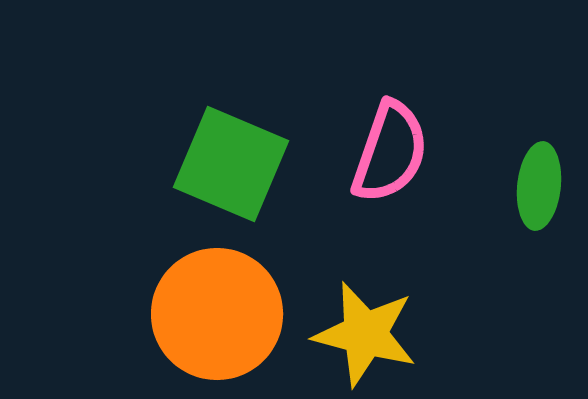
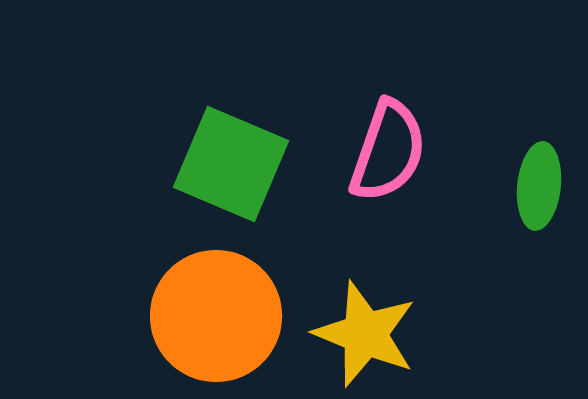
pink semicircle: moved 2 px left, 1 px up
orange circle: moved 1 px left, 2 px down
yellow star: rotated 7 degrees clockwise
